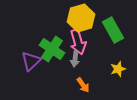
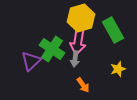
pink arrow: rotated 25 degrees clockwise
